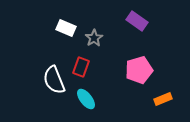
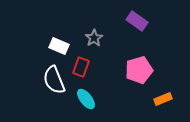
white rectangle: moved 7 px left, 18 px down
